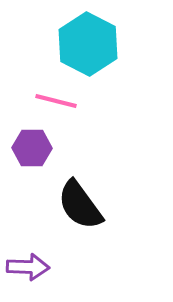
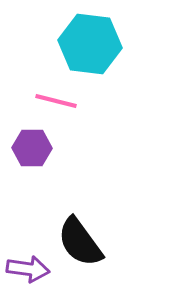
cyan hexagon: moved 2 px right; rotated 20 degrees counterclockwise
black semicircle: moved 37 px down
purple arrow: moved 2 px down; rotated 6 degrees clockwise
